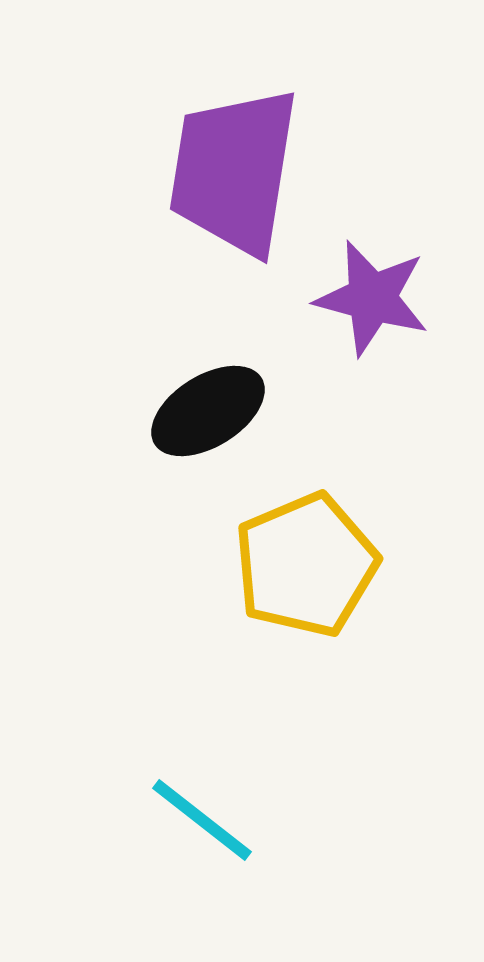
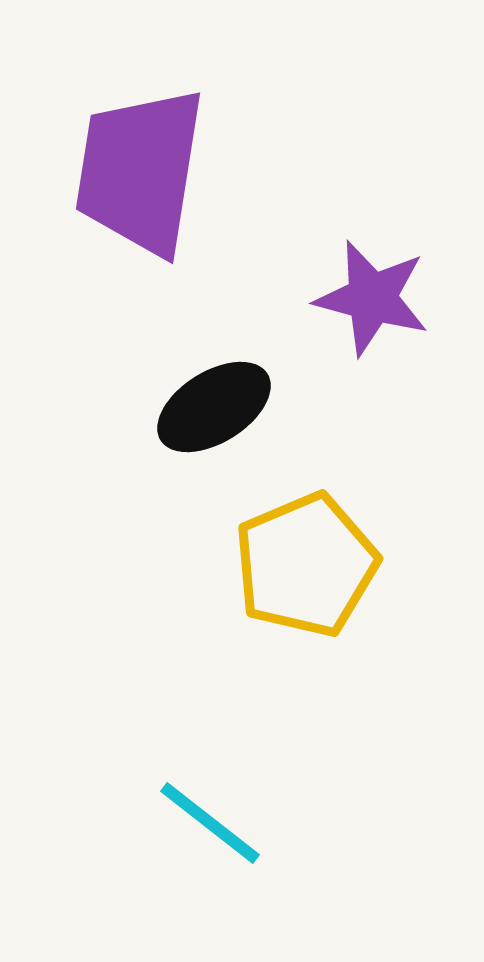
purple trapezoid: moved 94 px left
black ellipse: moved 6 px right, 4 px up
cyan line: moved 8 px right, 3 px down
